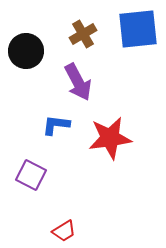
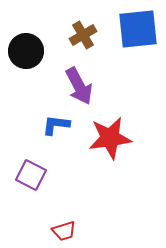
brown cross: moved 1 px down
purple arrow: moved 1 px right, 4 px down
red trapezoid: rotated 15 degrees clockwise
